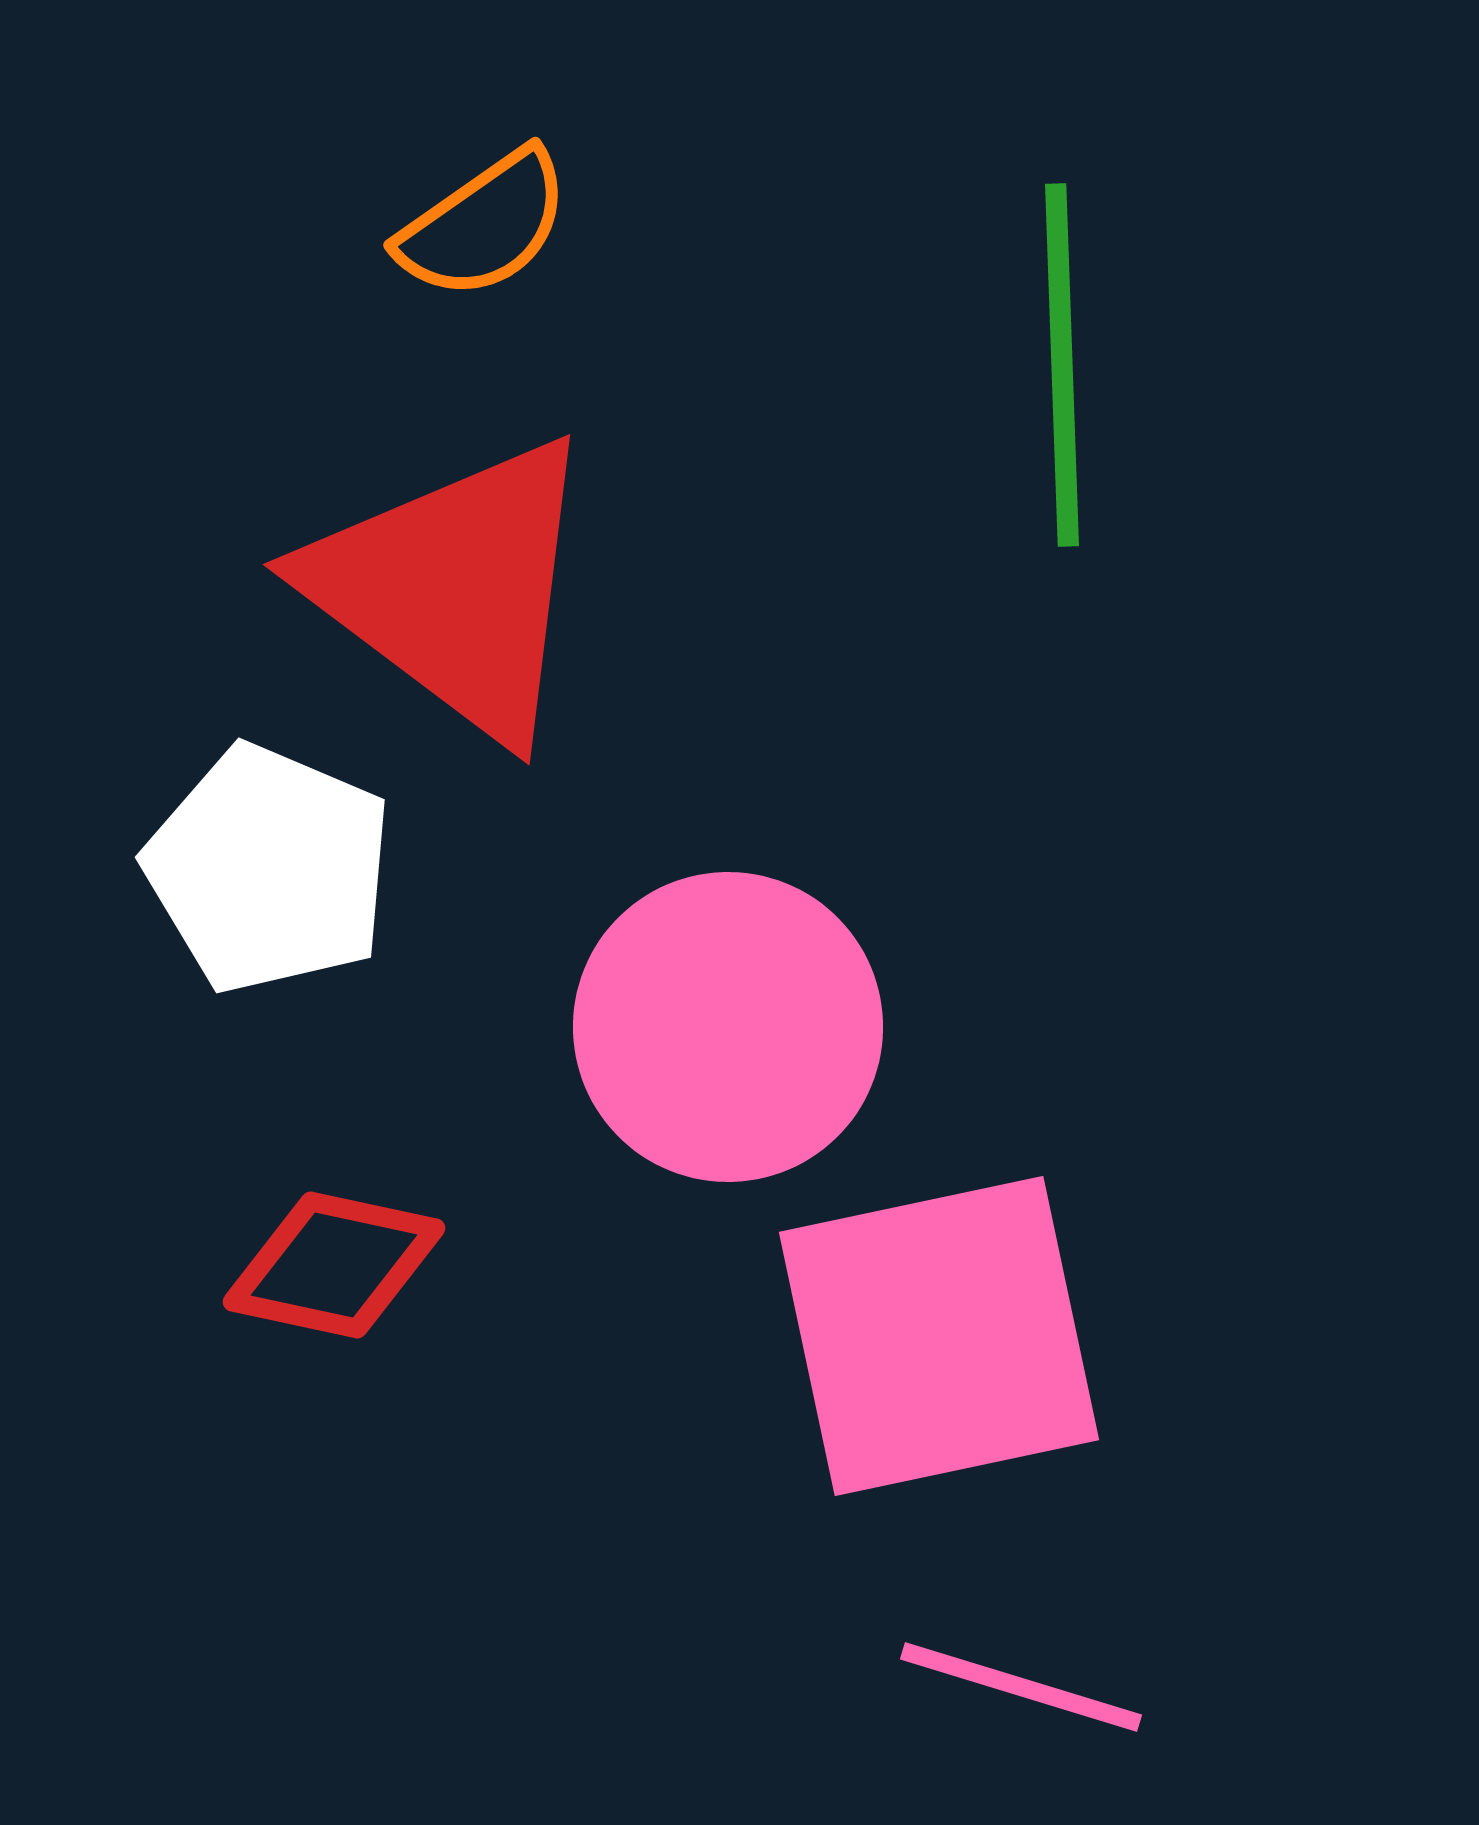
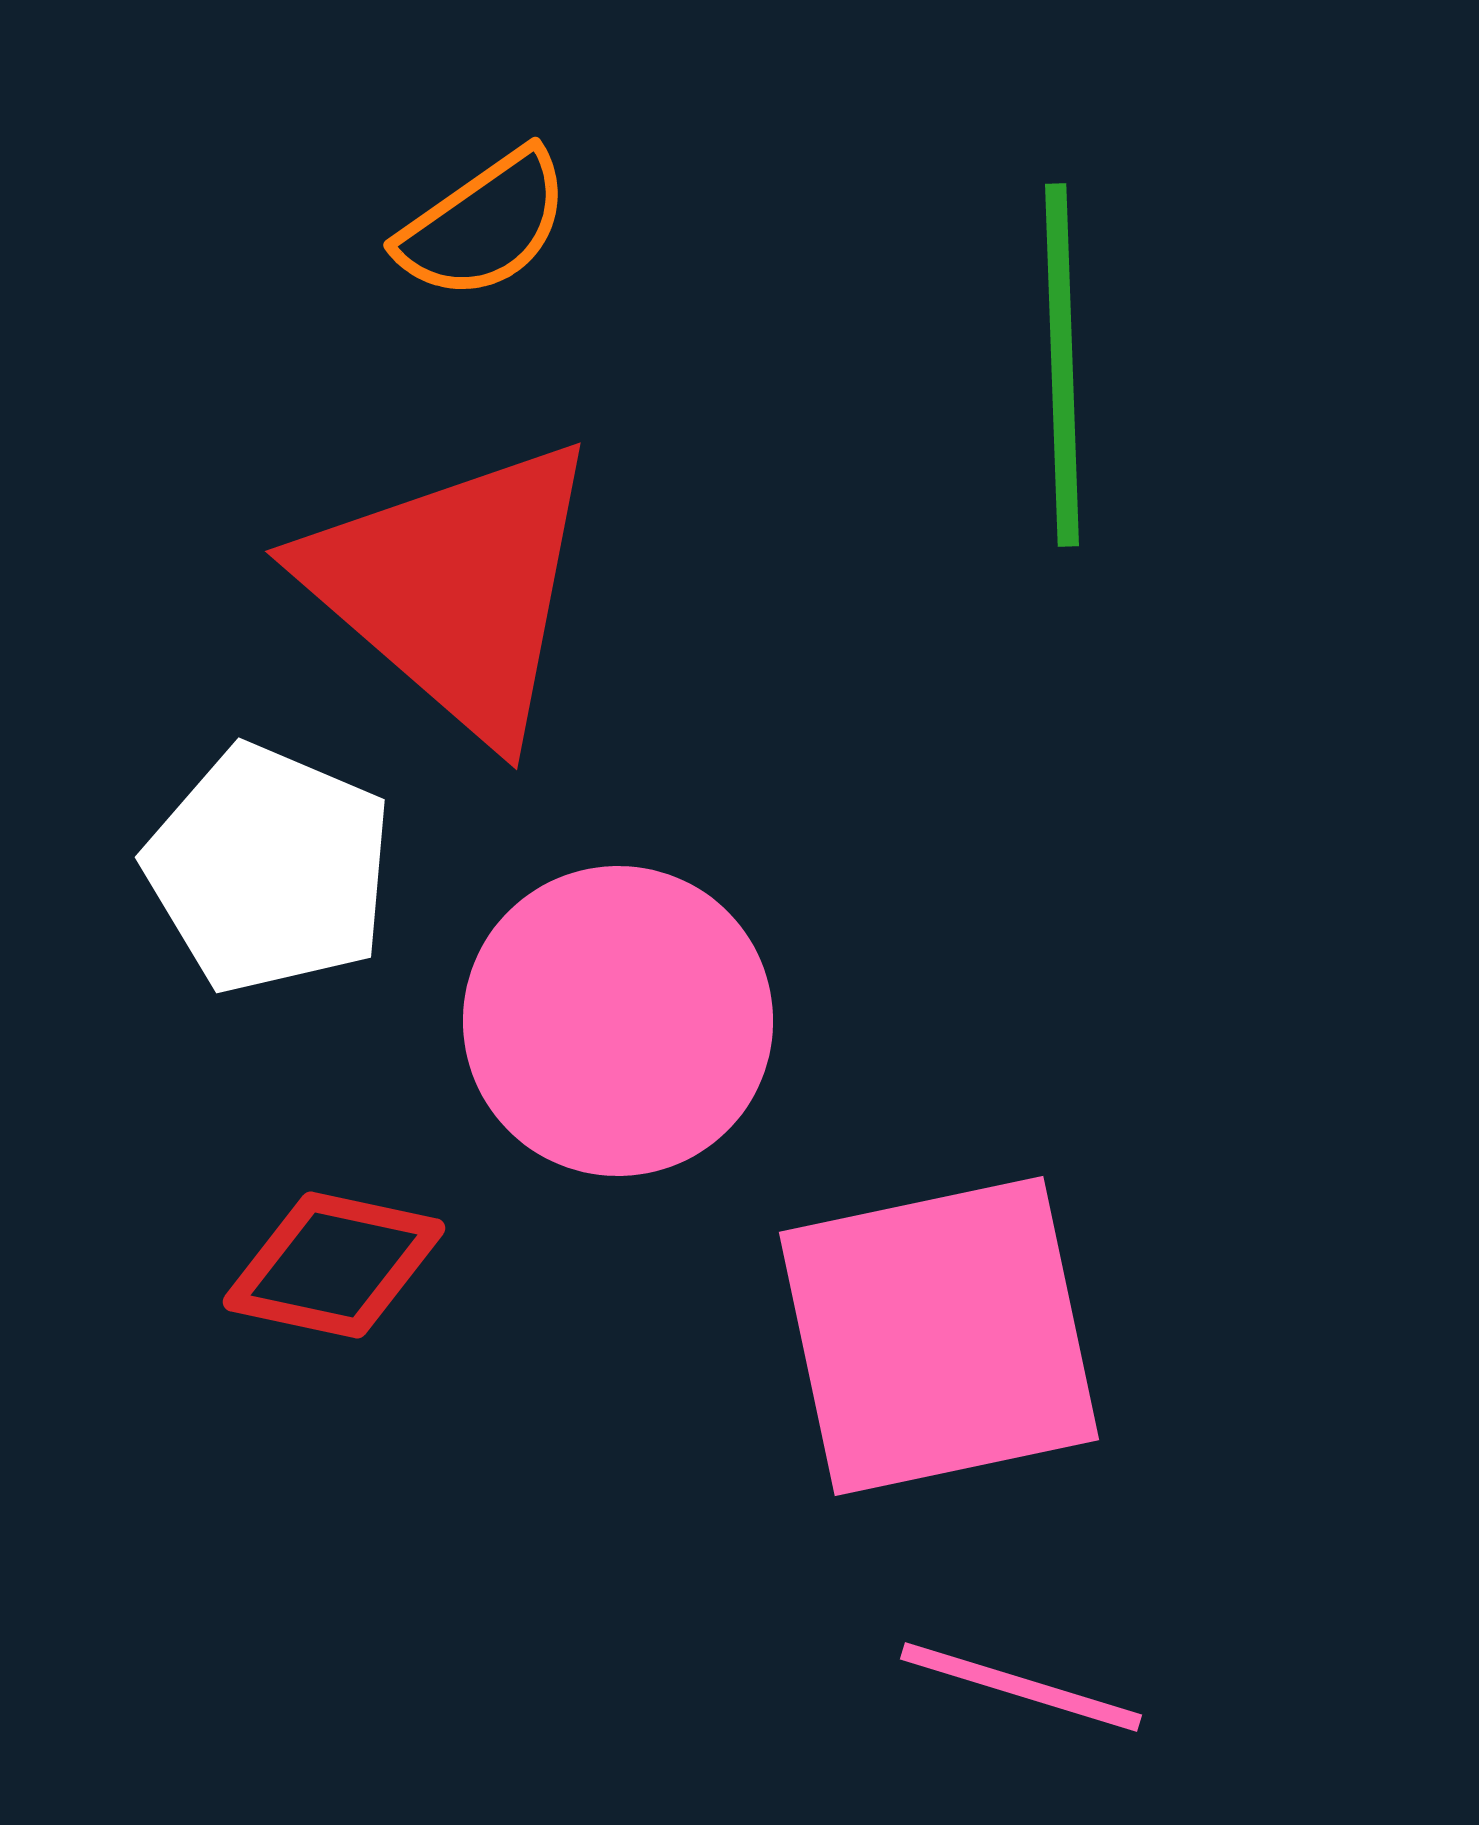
red triangle: rotated 4 degrees clockwise
pink circle: moved 110 px left, 6 px up
